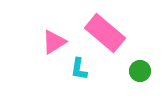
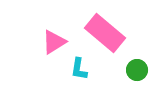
green circle: moved 3 px left, 1 px up
